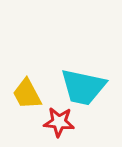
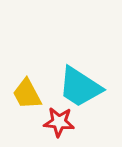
cyan trapezoid: moved 3 px left; rotated 21 degrees clockwise
